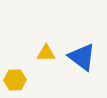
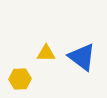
yellow hexagon: moved 5 px right, 1 px up
